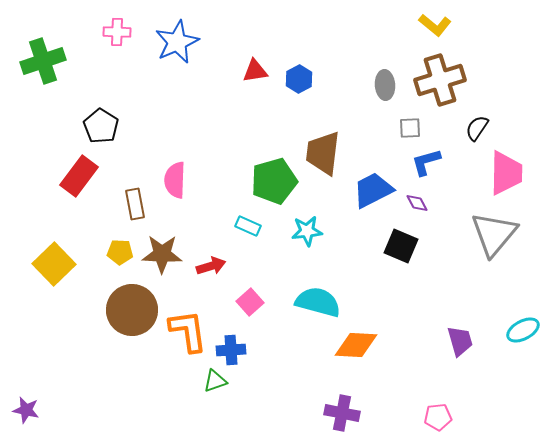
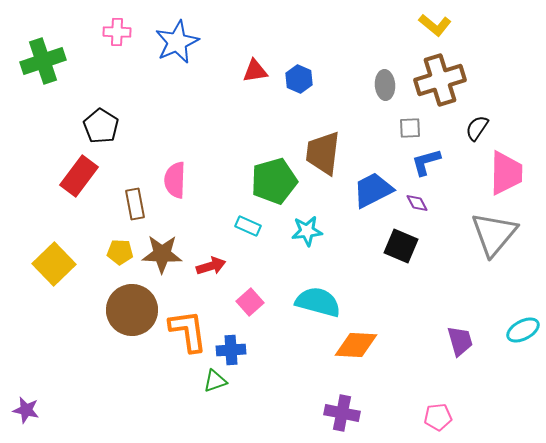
blue hexagon: rotated 8 degrees counterclockwise
